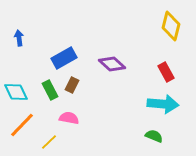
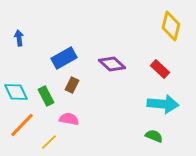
red rectangle: moved 6 px left, 3 px up; rotated 18 degrees counterclockwise
green rectangle: moved 4 px left, 6 px down
pink semicircle: moved 1 px down
